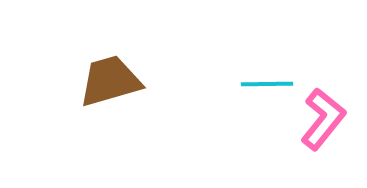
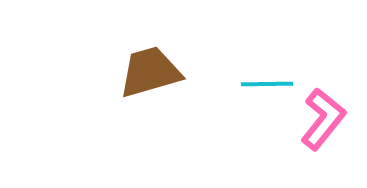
brown trapezoid: moved 40 px right, 9 px up
